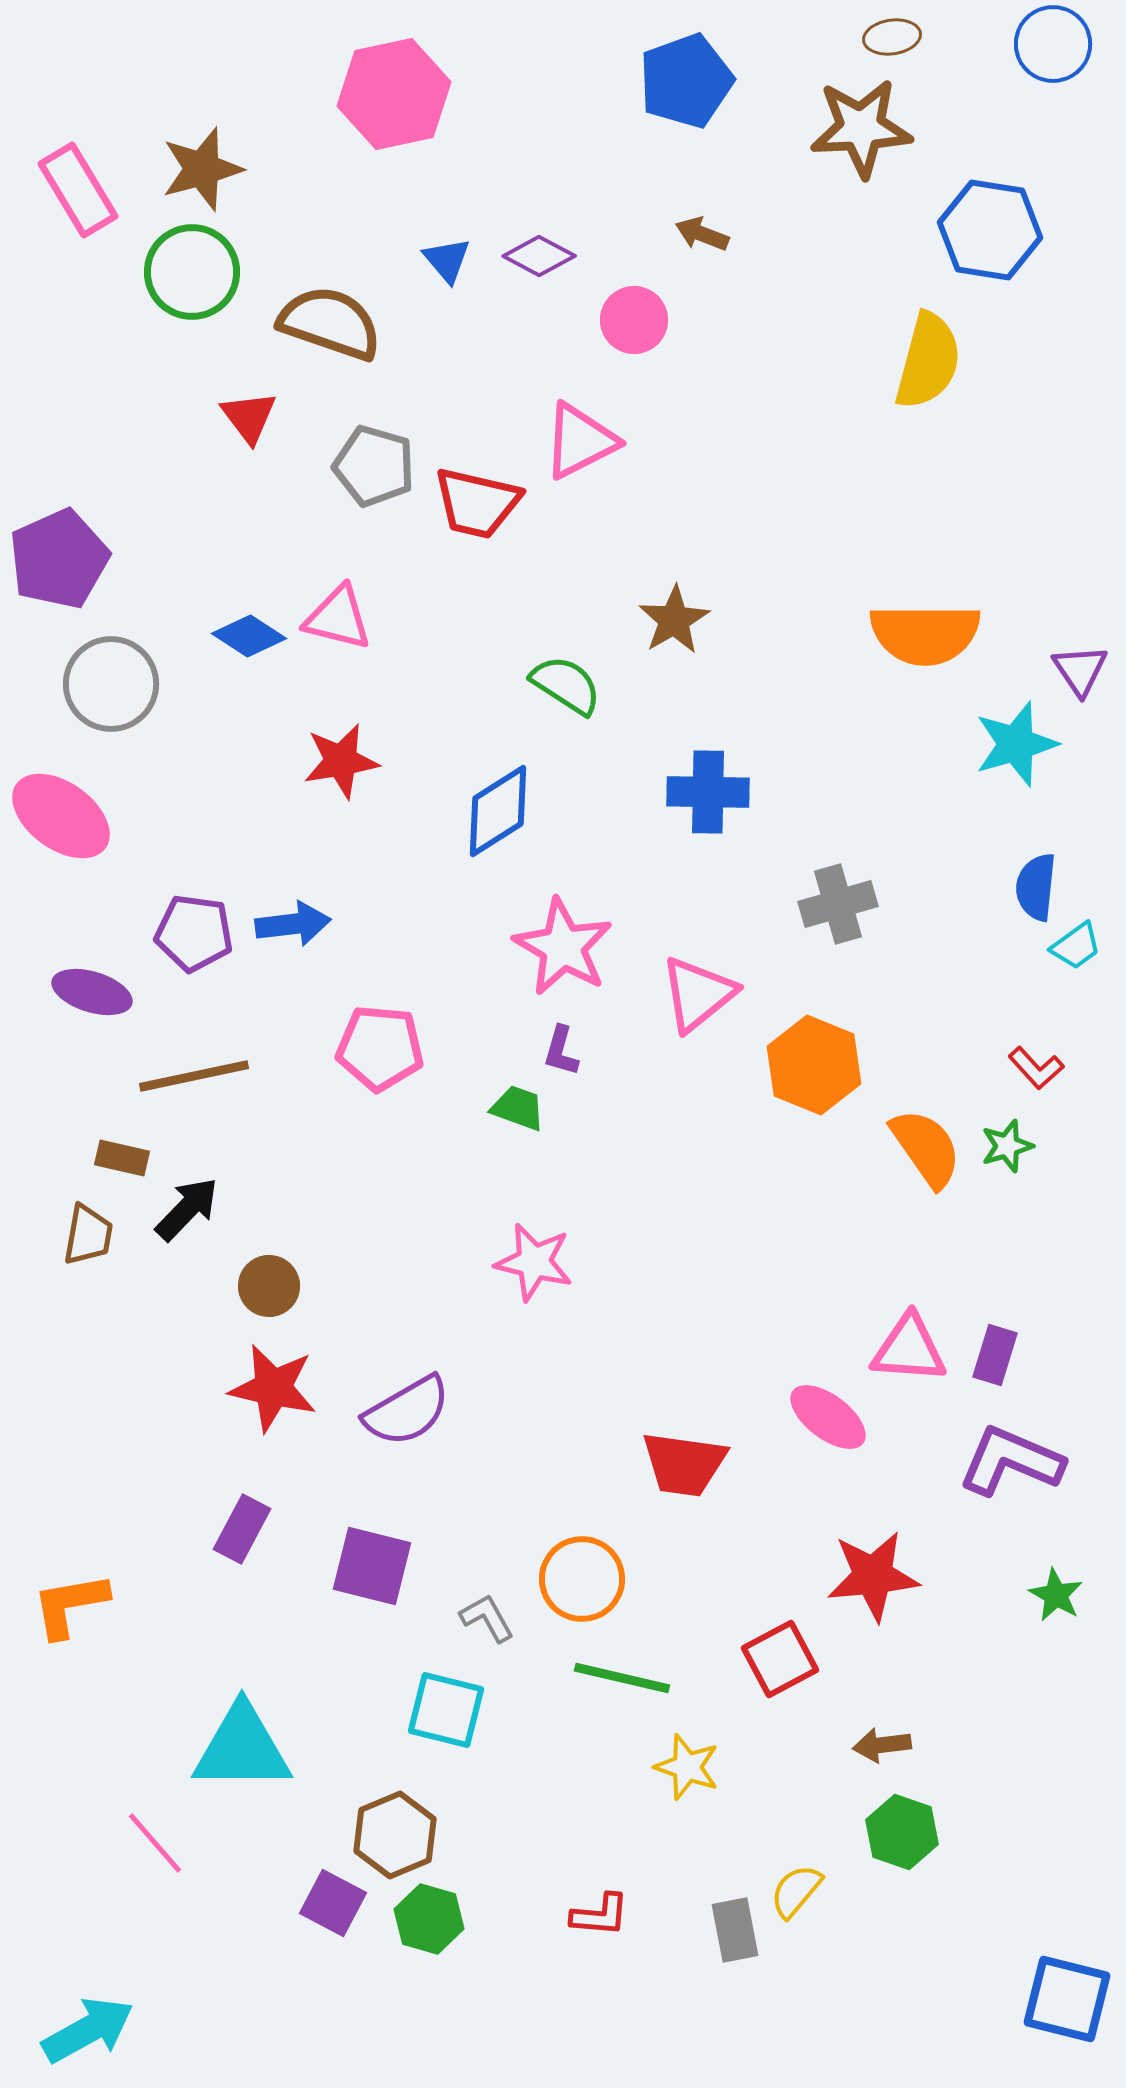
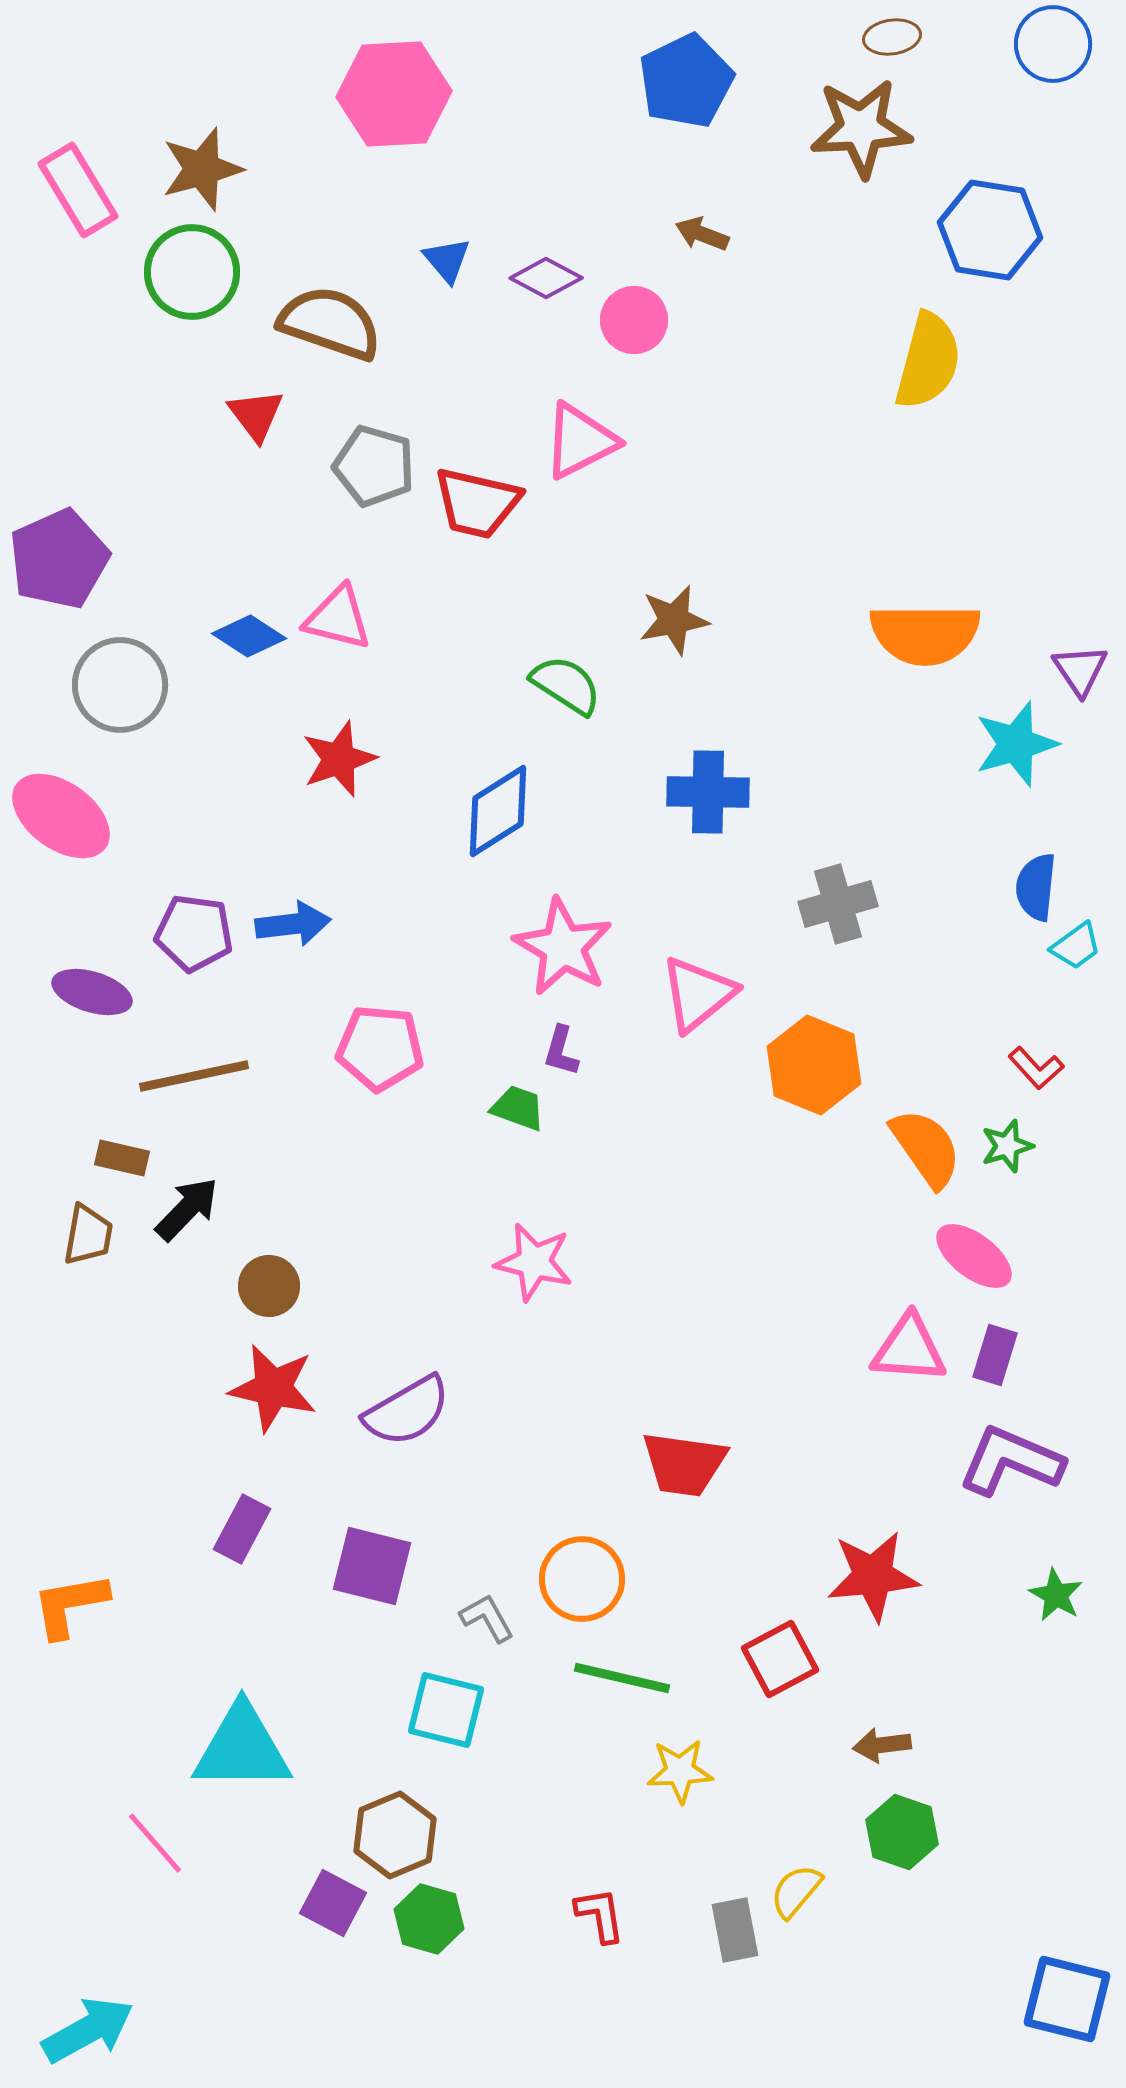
blue pentagon at (686, 81): rotated 6 degrees counterclockwise
pink hexagon at (394, 94): rotated 9 degrees clockwise
purple diamond at (539, 256): moved 7 px right, 22 px down
red triangle at (249, 417): moved 7 px right, 2 px up
brown star at (674, 620): rotated 20 degrees clockwise
gray circle at (111, 684): moved 9 px right, 1 px down
red star at (341, 761): moved 2 px left, 2 px up; rotated 10 degrees counterclockwise
pink ellipse at (828, 1417): moved 146 px right, 161 px up
yellow star at (687, 1767): moved 7 px left, 4 px down; rotated 22 degrees counterclockwise
red L-shape at (600, 1915): rotated 104 degrees counterclockwise
